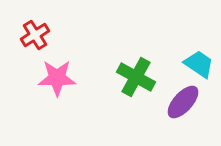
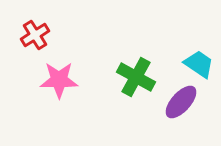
pink star: moved 2 px right, 2 px down
purple ellipse: moved 2 px left
